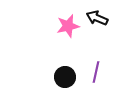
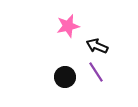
black arrow: moved 28 px down
purple line: rotated 45 degrees counterclockwise
